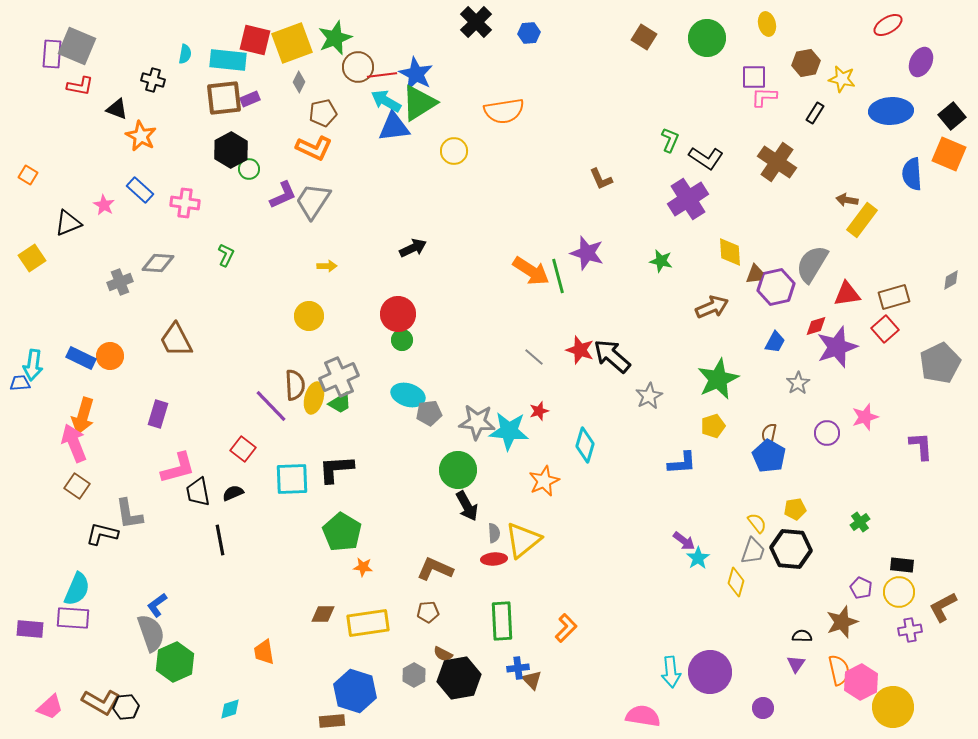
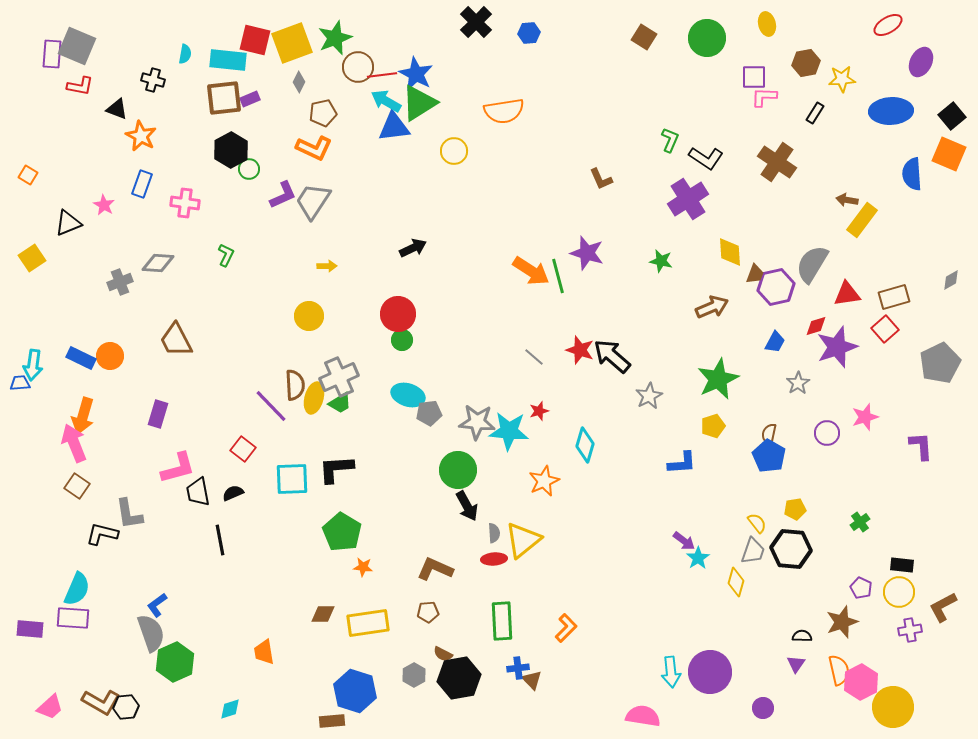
yellow star at (842, 79): rotated 16 degrees counterclockwise
blue rectangle at (140, 190): moved 2 px right, 6 px up; rotated 68 degrees clockwise
